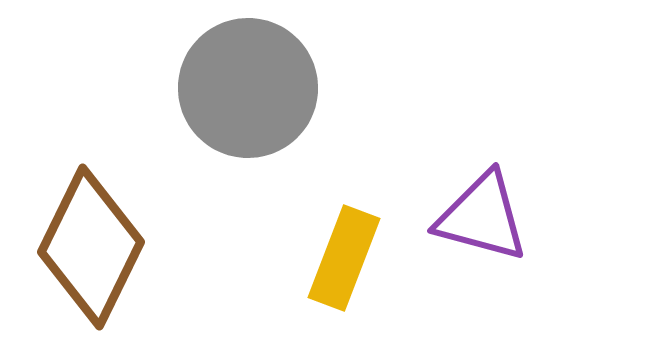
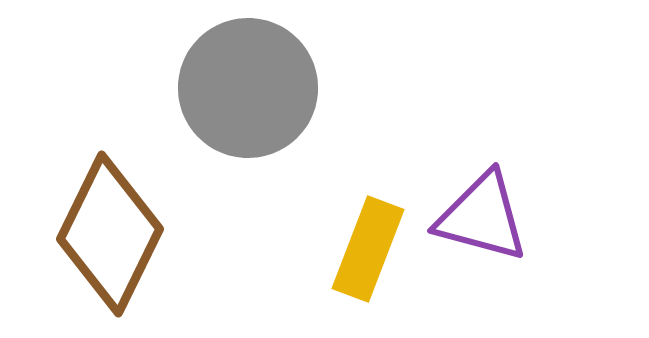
brown diamond: moved 19 px right, 13 px up
yellow rectangle: moved 24 px right, 9 px up
